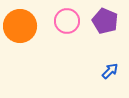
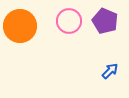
pink circle: moved 2 px right
